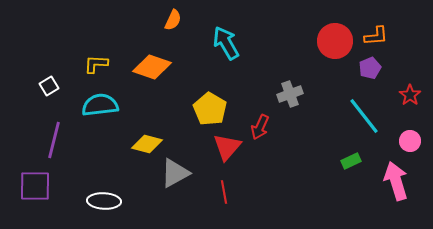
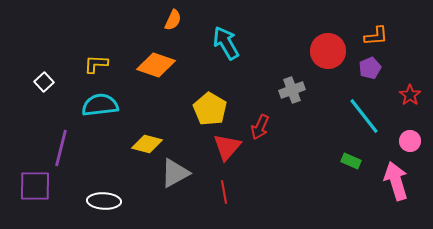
red circle: moved 7 px left, 10 px down
orange diamond: moved 4 px right, 2 px up
white square: moved 5 px left, 4 px up; rotated 12 degrees counterclockwise
gray cross: moved 2 px right, 4 px up
purple line: moved 7 px right, 8 px down
green rectangle: rotated 48 degrees clockwise
